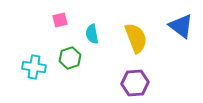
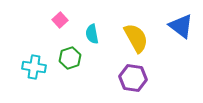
pink square: rotated 28 degrees counterclockwise
yellow semicircle: rotated 8 degrees counterclockwise
purple hexagon: moved 2 px left, 5 px up; rotated 12 degrees clockwise
